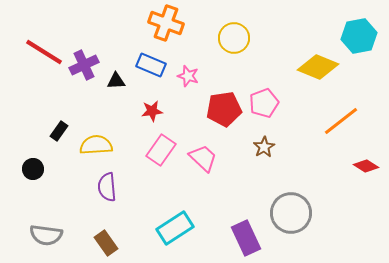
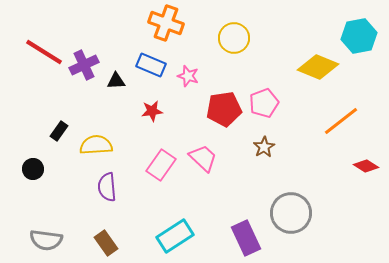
pink rectangle: moved 15 px down
cyan rectangle: moved 8 px down
gray semicircle: moved 5 px down
